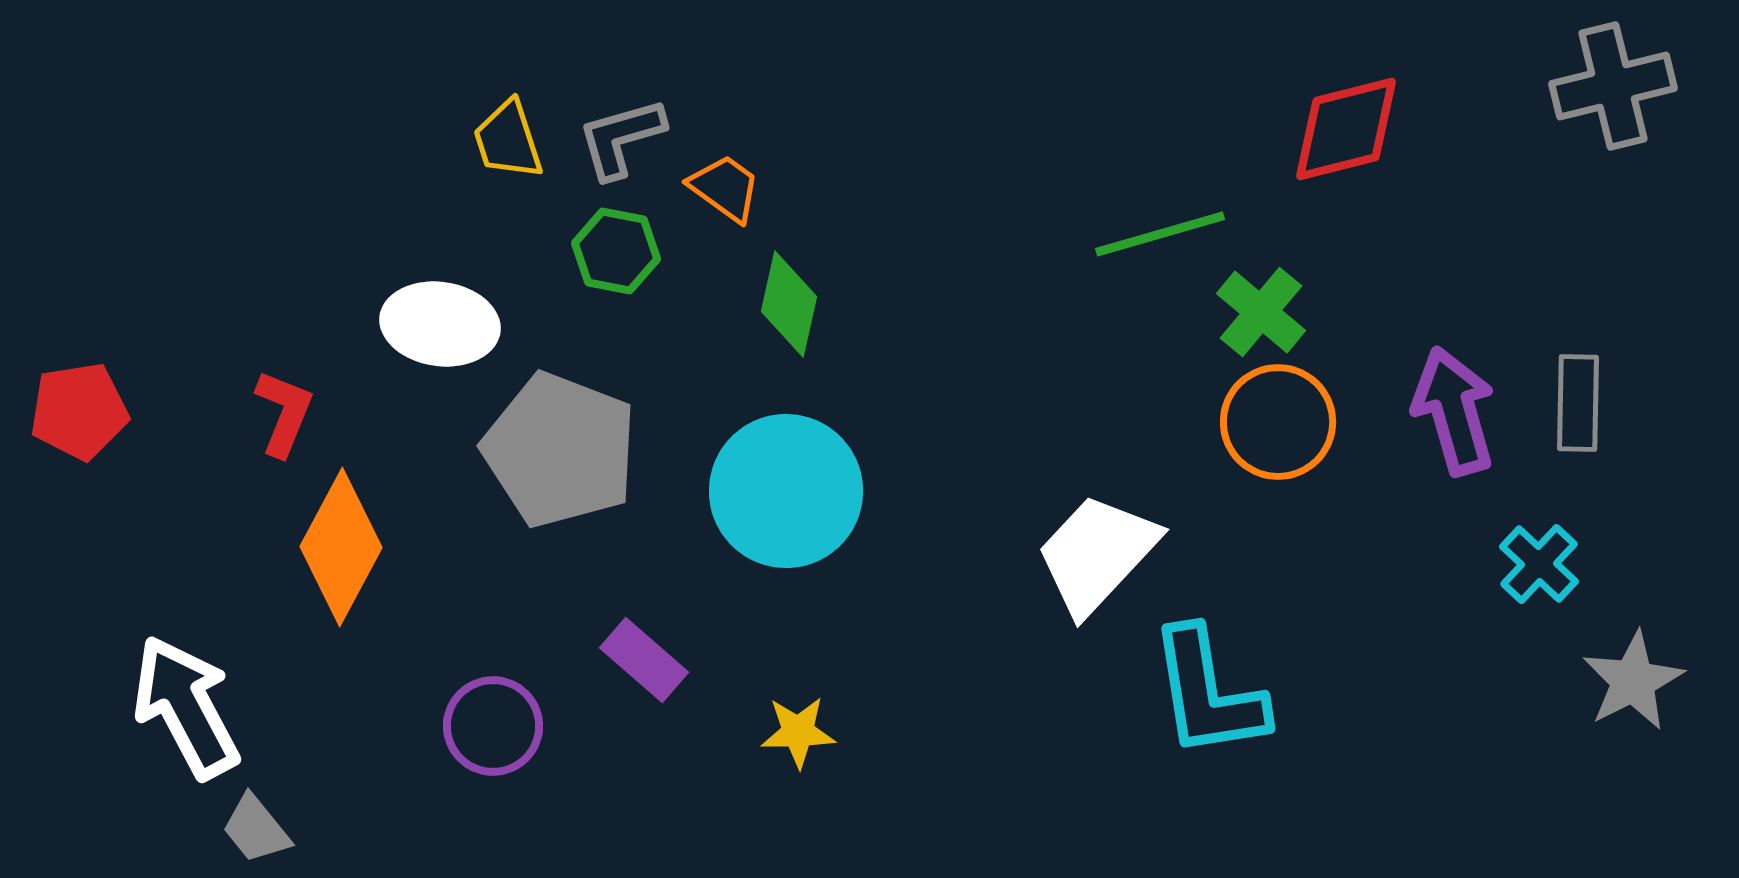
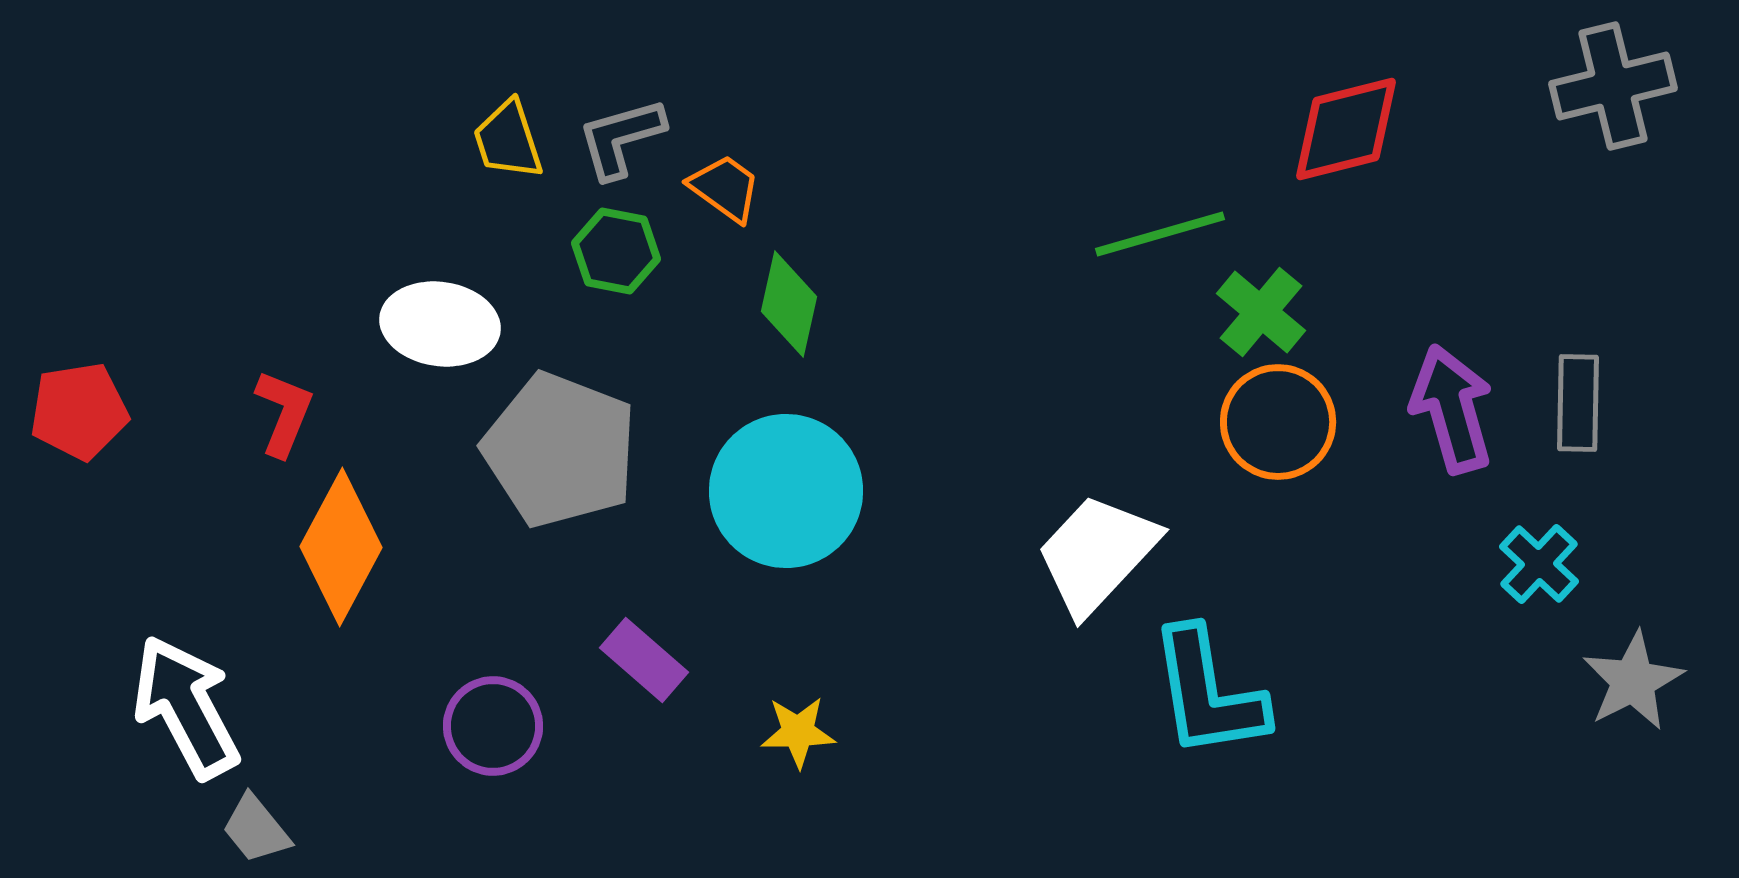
purple arrow: moved 2 px left, 2 px up
